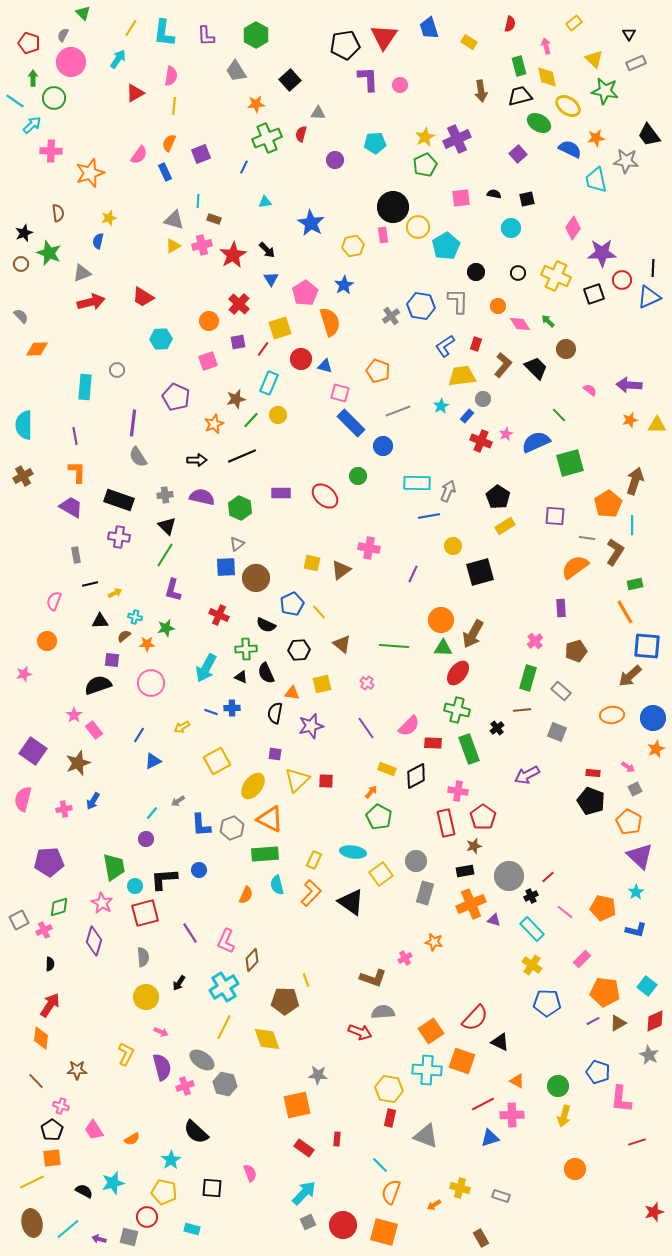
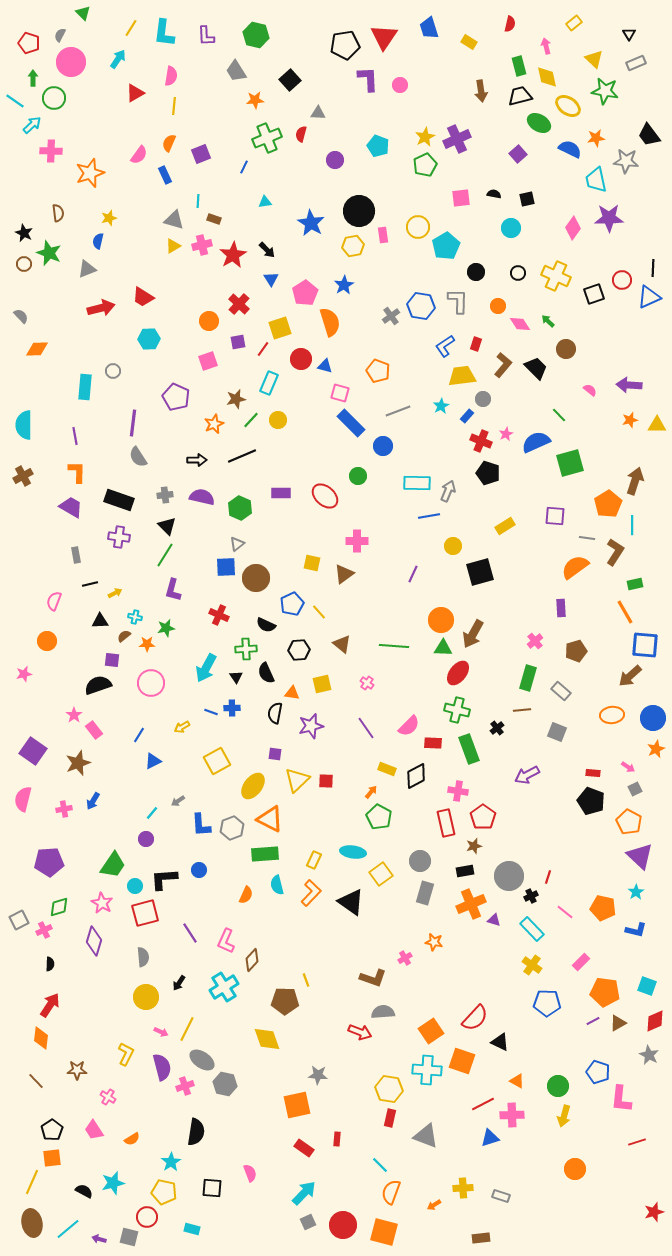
gray semicircle at (63, 35): moved 3 px left
green hexagon at (256, 35): rotated 15 degrees counterclockwise
orange star at (256, 104): moved 1 px left, 4 px up
cyan pentagon at (375, 143): moved 3 px right, 3 px down; rotated 25 degrees clockwise
blue rectangle at (165, 172): moved 3 px down
black circle at (393, 207): moved 34 px left, 4 px down
black star at (24, 233): rotated 24 degrees counterclockwise
purple star at (602, 253): moved 7 px right, 35 px up
brown circle at (21, 264): moved 3 px right
gray triangle at (82, 273): moved 5 px right, 4 px up
red arrow at (91, 302): moved 10 px right, 6 px down
cyan hexagon at (161, 339): moved 12 px left
gray circle at (117, 370): moved 4 px left, 1 px down
yellow circle at (278, 415): moved 5 px down
black pentagon at (498, 497): moved 10 px left, 24 px up; rotated 15 degrees counterclockwise
pink cross at (369, 548): moved 12 px left, 7 px up; rotated 10 degrees counterclockwise
brown triangle at (341, 570): moved 3 px right, 4 px down
blue square at (647, 646): moved 2 px left, 1 px up
black triangle at (241, 677): moved 5 px left; rotated 32 degrees clockwise
gray circle at (416, 861): moved 4 px right
green trapezoid at (114, 867): moved 1 px left, 2 px up; rotated 44 degrees clockwise
red line at (548, 877): rotated 32 degrees counterclockwise
pink rectangle at (582, 959): moved 1 px left, 3 px down
cyan square at (647, 986): rotated 18 degrees counterclockwise
yellow line at (224, 1027): moved 37 px left, 2 px down
pink cross at (61, 1106): moved 47 px right, 9 px up; rotated 14 degrees clockwise
black semicircle at (196, 1132): rotated 124 degrees counterclockwise
cyan star at (171, 1160): moved 2 px down
yellow line at (32, 1182): rotated 40 degrees counterclockwise
yellow cross at (460, 1188): moved 3 px right; rotated 18 degrees counterclockwise
brown rectangle at (481, 1238): rotated 66 degrees counterclockwise
